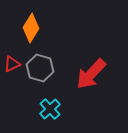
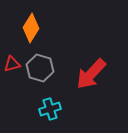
red triangle: rotated 12 degrees clockwise
cyan cross: rotated 25 degrees clockwise
